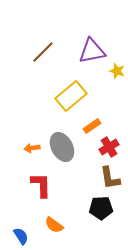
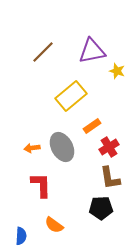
blue semicircle: rotated 36 degrees clockwise
